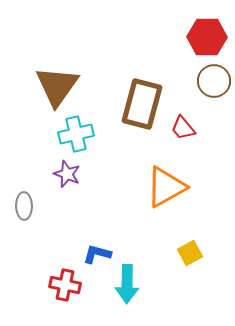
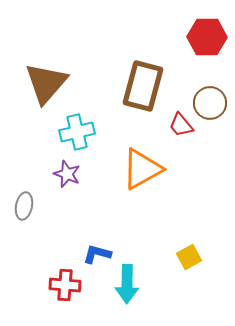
brown circle: moved 4 px left, 22 px down
brown triangle: moved 11 px left, 3 px up; rotated 6 degrees clockwise
brown rectangle: moved 1 px right, 18 px up
red trapezoid: moved 2 px left, 3 px up
cyan cross: moved 1 px right, 2 px up
orange triangle: moved 24 px left, 18 px up
gray ellipse: rotated 12 degrees clockwise
yellow square: moved 1 px left, 4 px down
red cross: rotated 8 degrees counterclockwise
